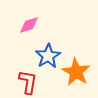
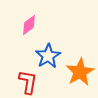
pink diamond: rotated 20 degrees counterclockwise
orange star: moved 4 px right; rotated 12 degrees clockwise
